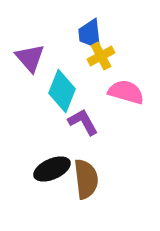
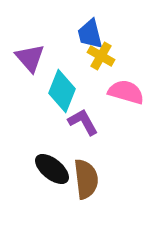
blue trapezoid: rotated 8 degrees counterclockwise
yellow cross: rotated 32 degrees counterclockwise
black ellipse: rotated 63 degrees clockwise
